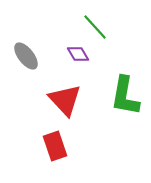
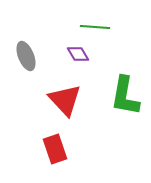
green line: rotated 44 degrees counterclockwise
gray ellipse: rotated 16 degrees clockwise
red rectangle: moved 3 px down
